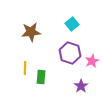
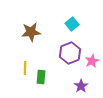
purple hexagon: rotated 20 degrees clockwise
